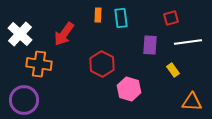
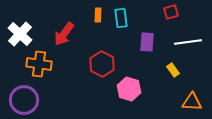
red square: moved 6 px up
purple rectangle: moved 3 px left, 3 px up
